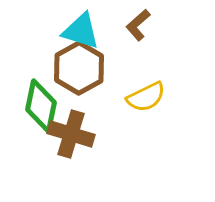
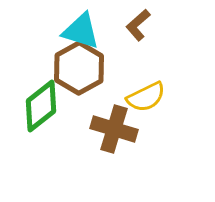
green diamond: rotated 40 degrees clockwise
brown cross: moved 43 px right, 5 px up
